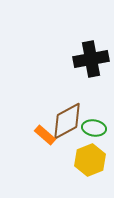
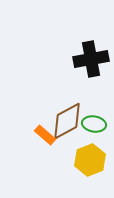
green ellipse: moved 4 px up
